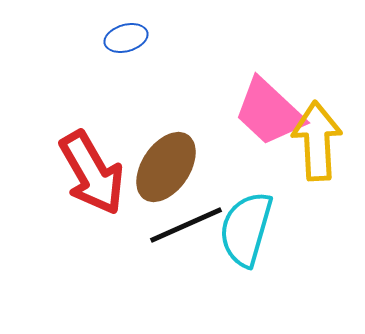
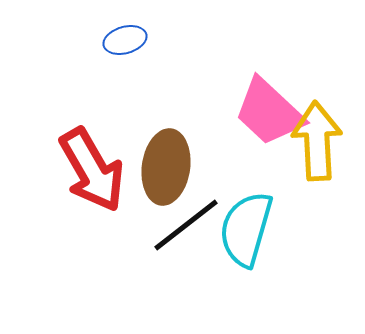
blue ellipse: moved 1 px left, 2 px down
brown ellipse: rotated 26 degrees counterclockwise
red arrow: moved 3 px up
black line: rotated 14 degrees counterclockwise
